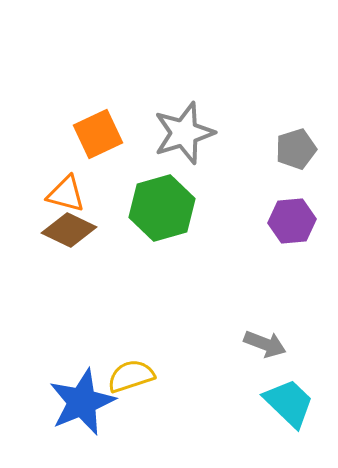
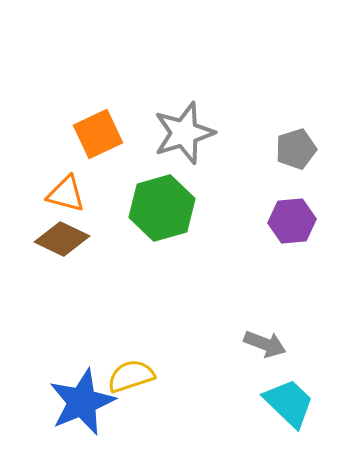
brown diamond: moved 7 px left, 9 px down
